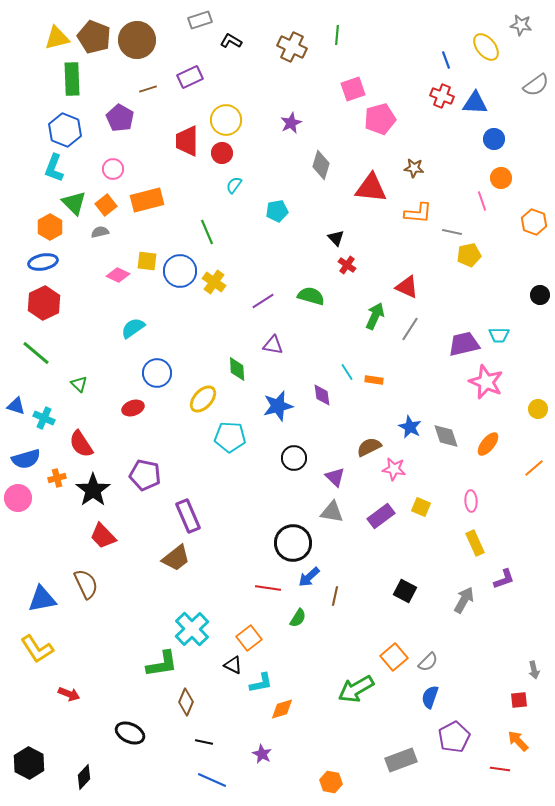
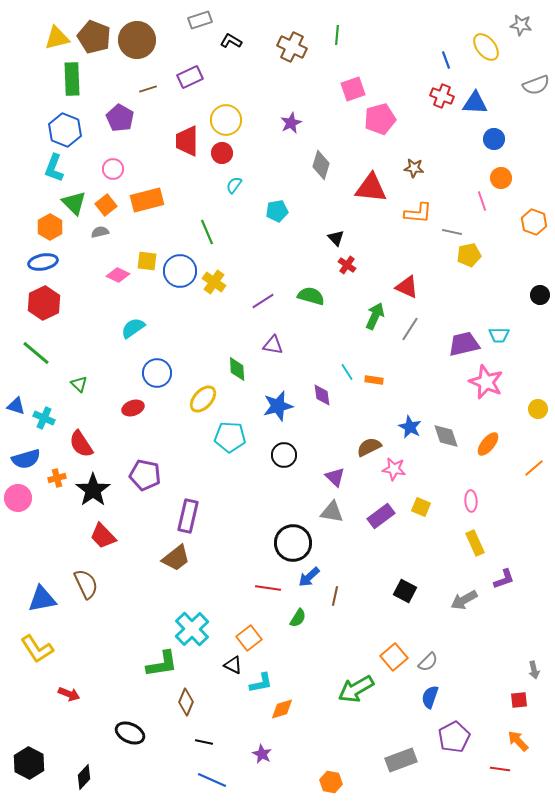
gray semicircle at (536, 85): rotated 16 degrees clockwise
black circle at (294, 458): moved 10 px left, 3 px up
purple rectangle at (188, 516): rotated 36 degrees clockwise
gray arrow at (464, 600): rotated 148 degrees counterclockwise
